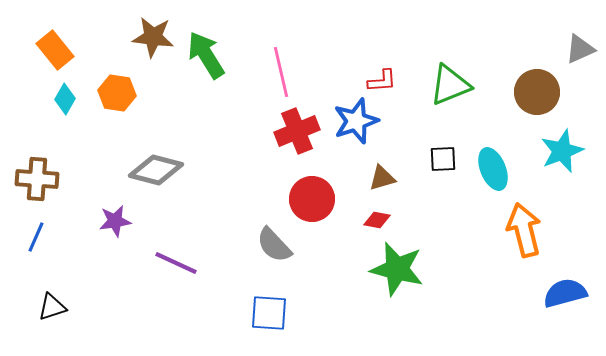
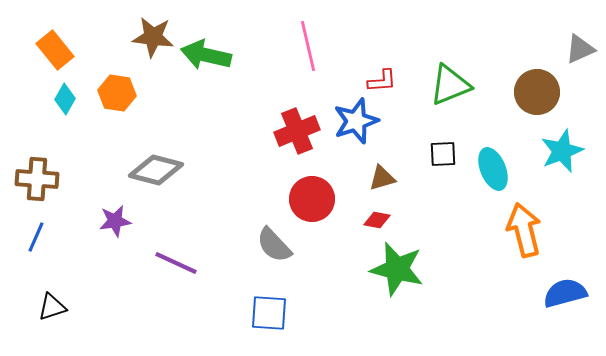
green arrow: rotated 45 degrees counterclockwise
pink line: moved 27 px right, 26 px up
black square: moved 5 px up
